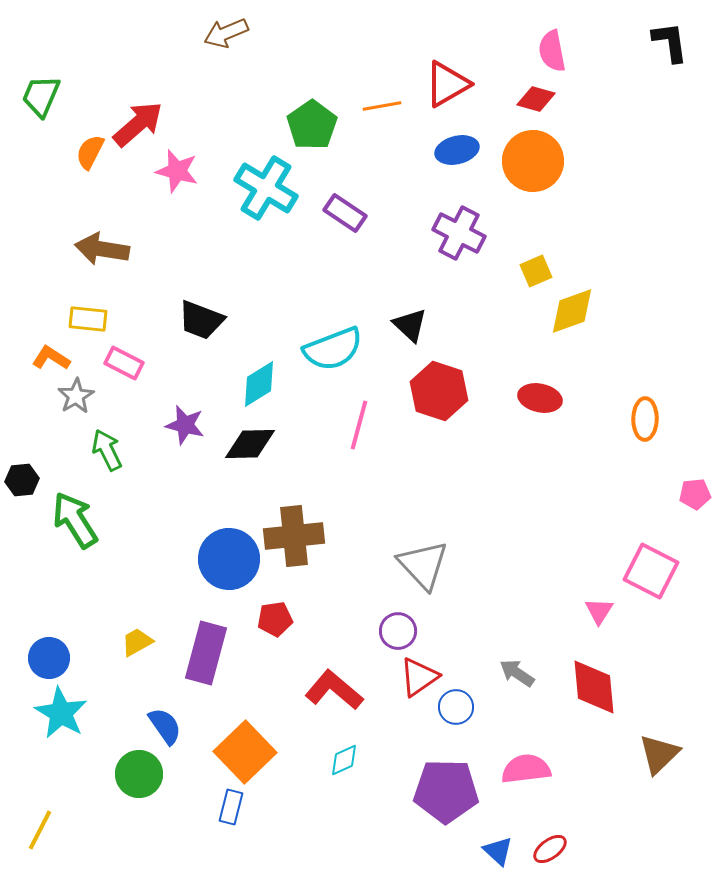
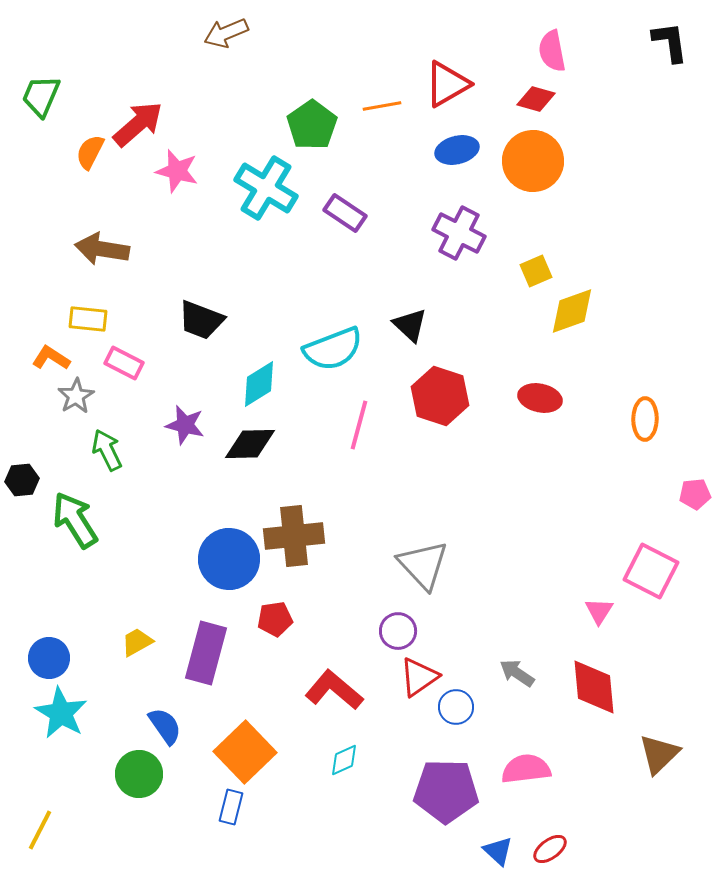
red hexagon at (439, 391): moved 1 px right, 5 px down
